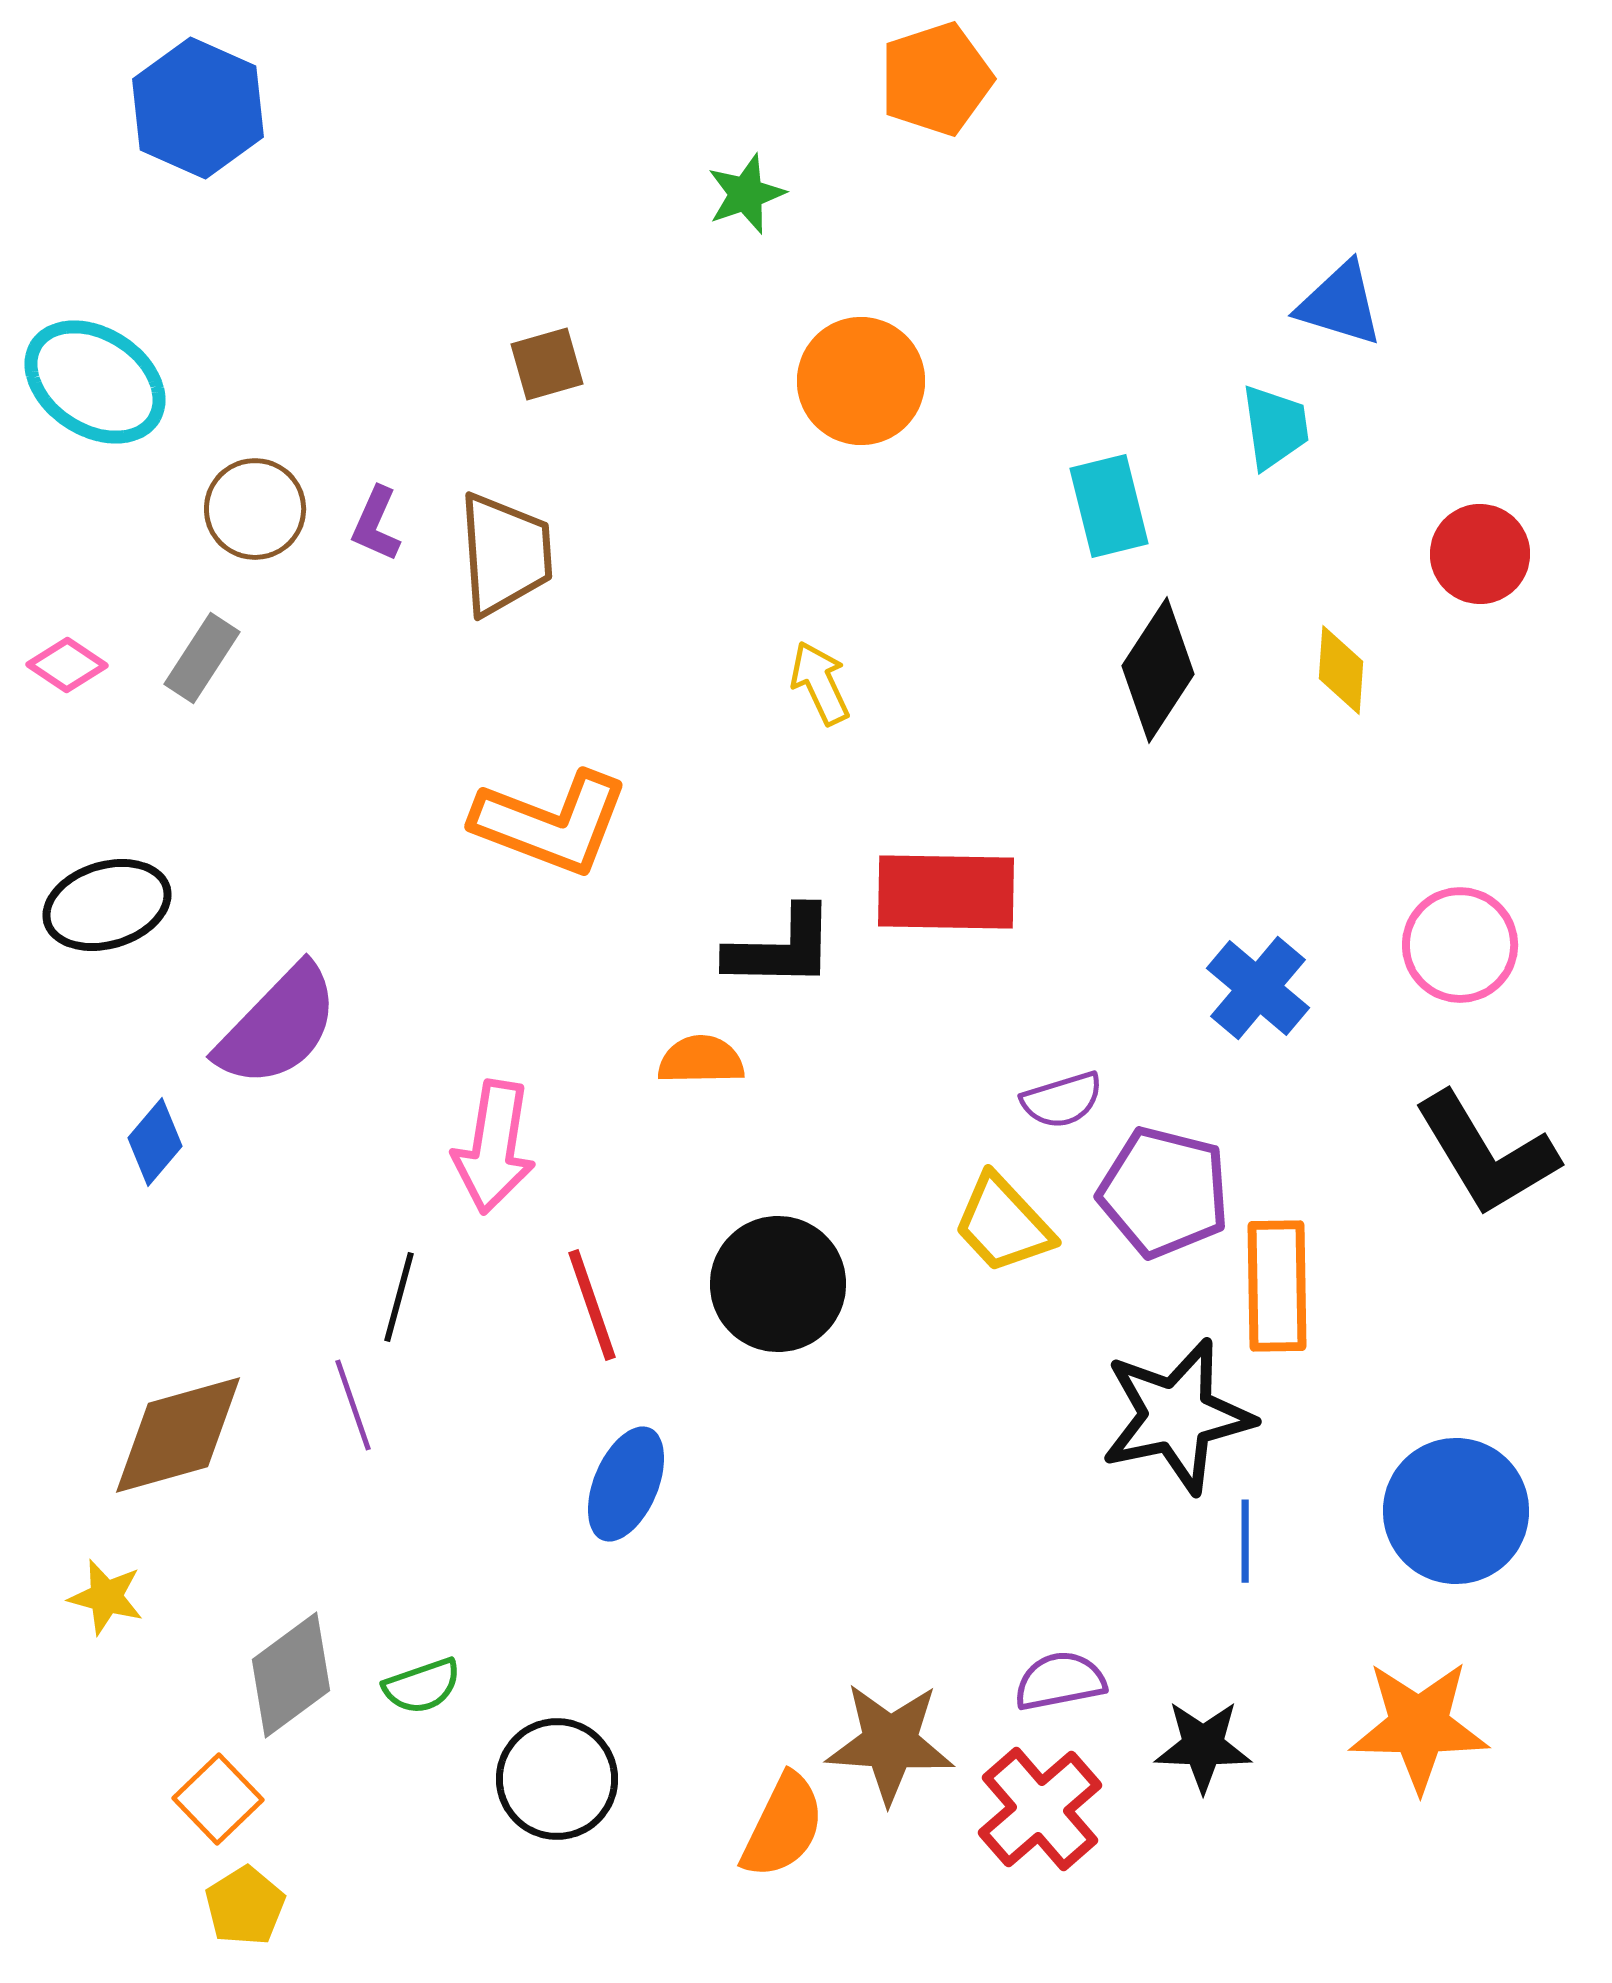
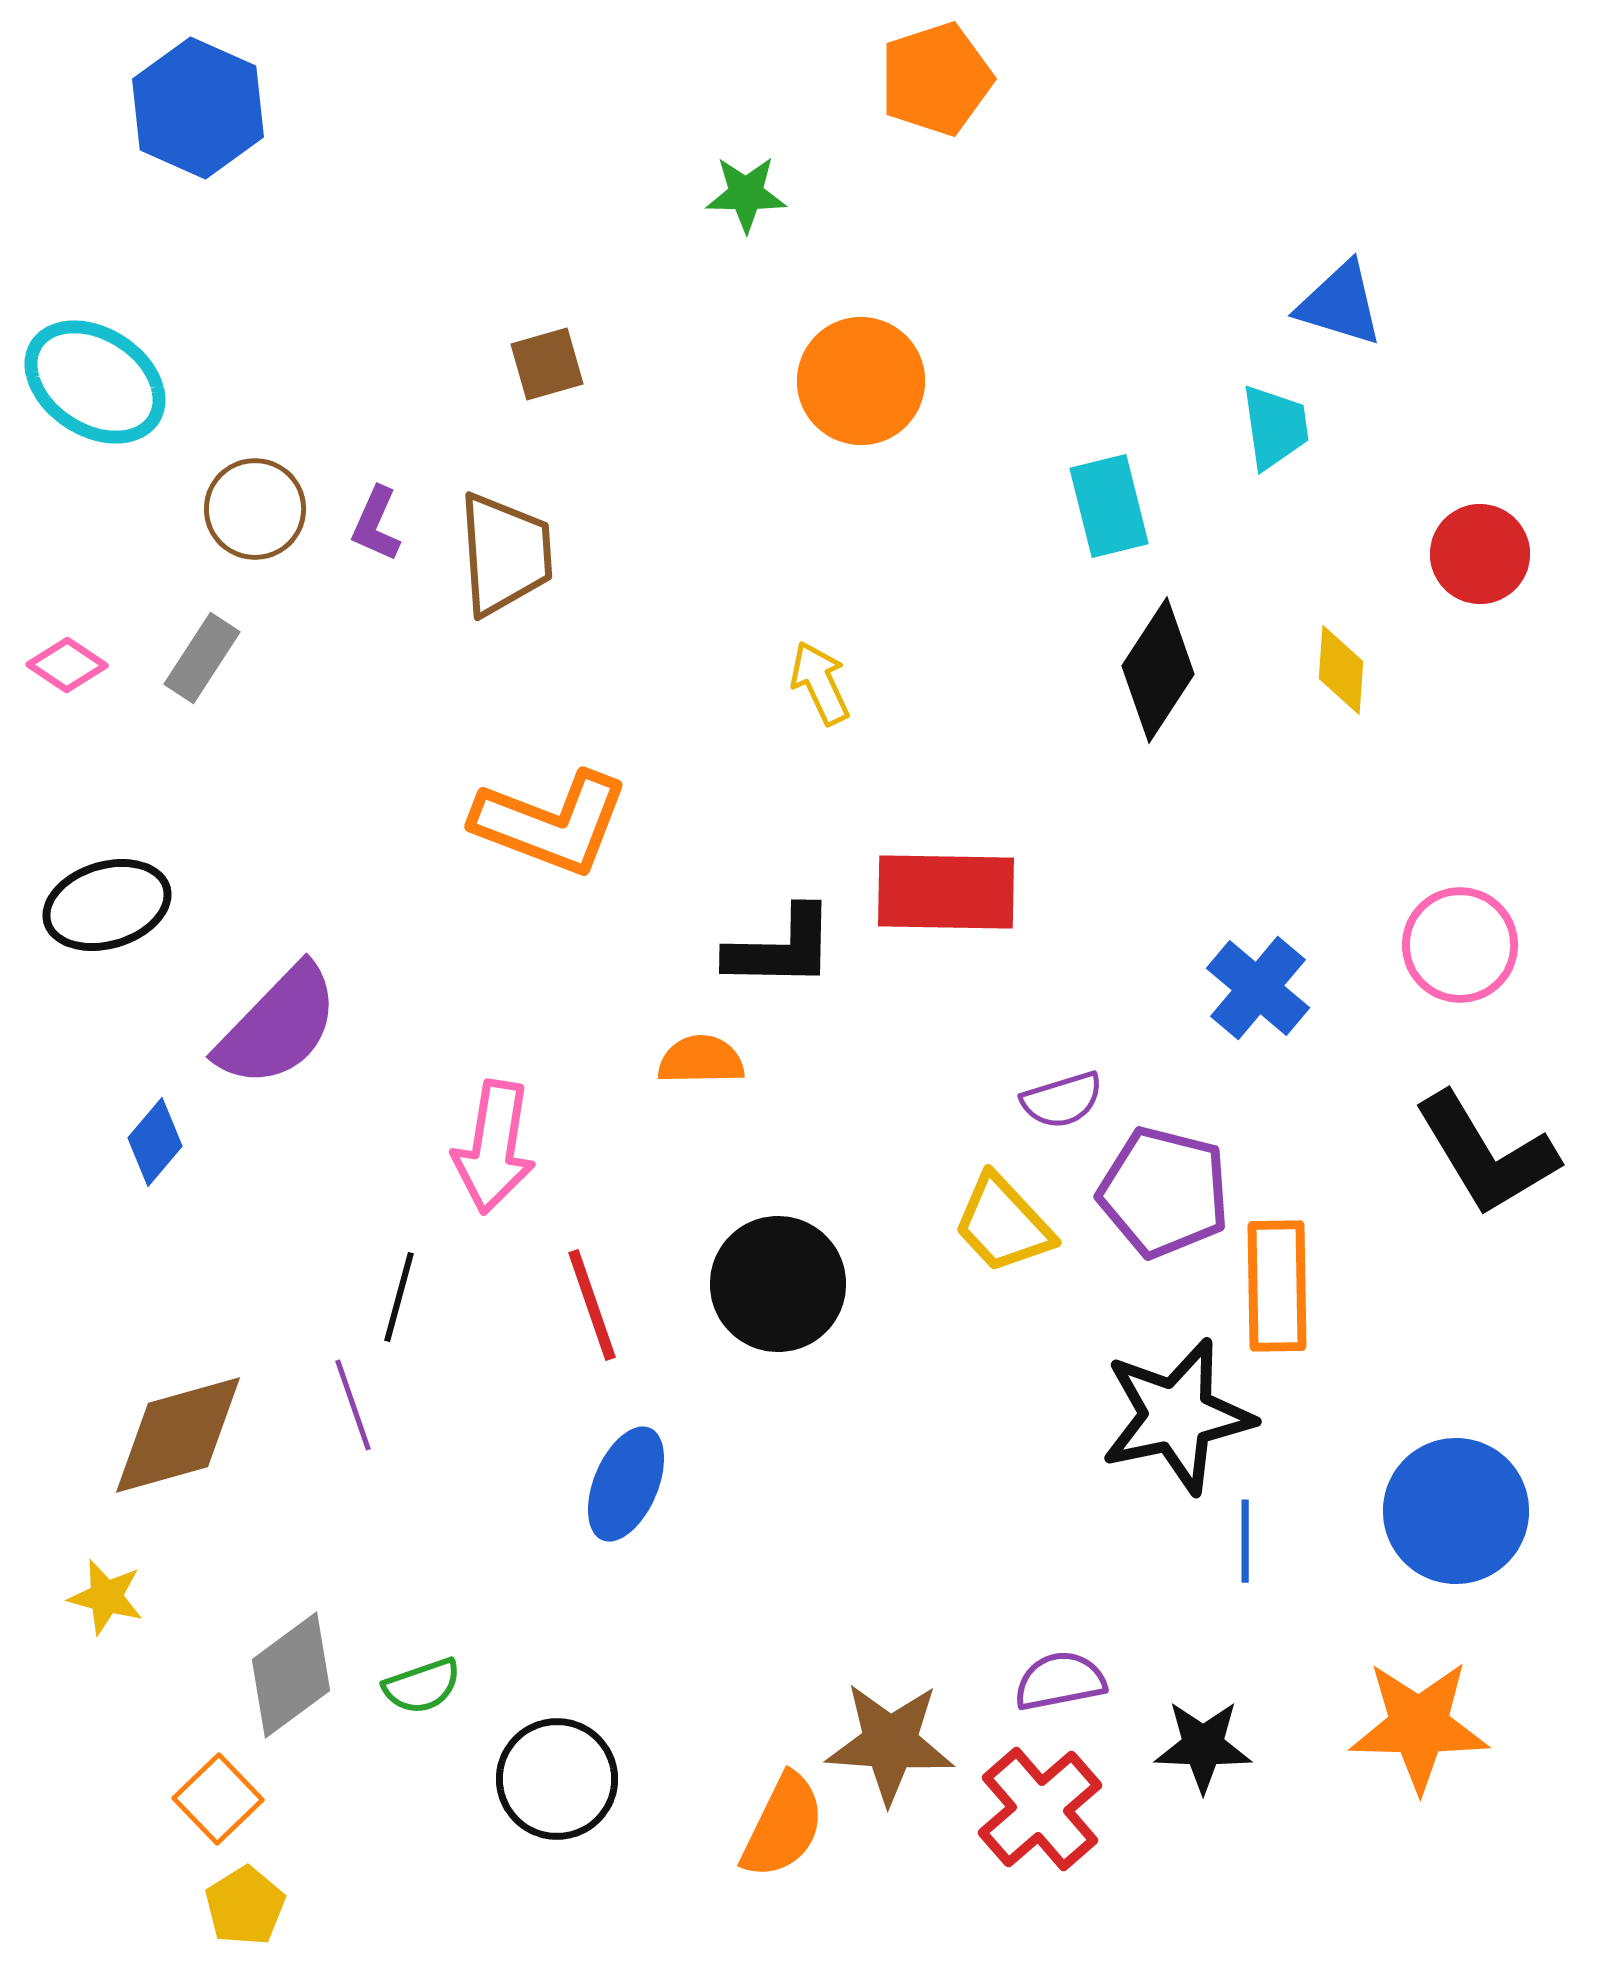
green star at (746, 194): rotated 20 degrees clockwise
